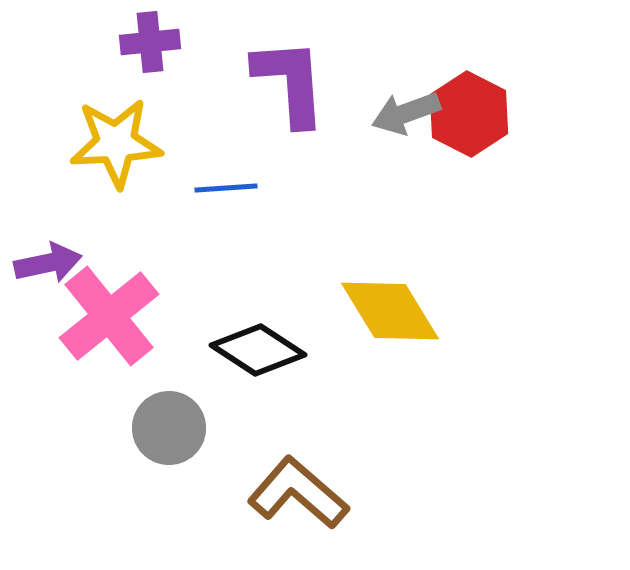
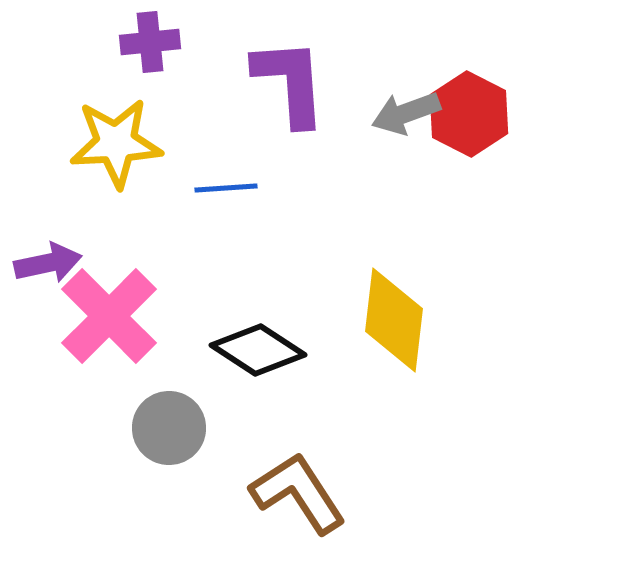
yellow diamond: moved 4 px right, 9 px down; rotated 38 degrees clockwise
pink cross: rotated 6 degrees counterclockwise
brown L-shape: rotated 16 degrees clockwise
